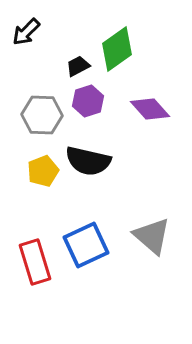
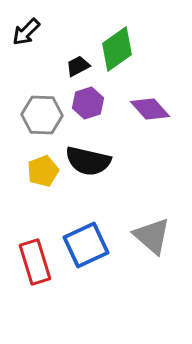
purple hexagon: moved 2 px down
